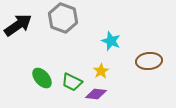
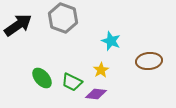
yellow star: moved 1 px up
